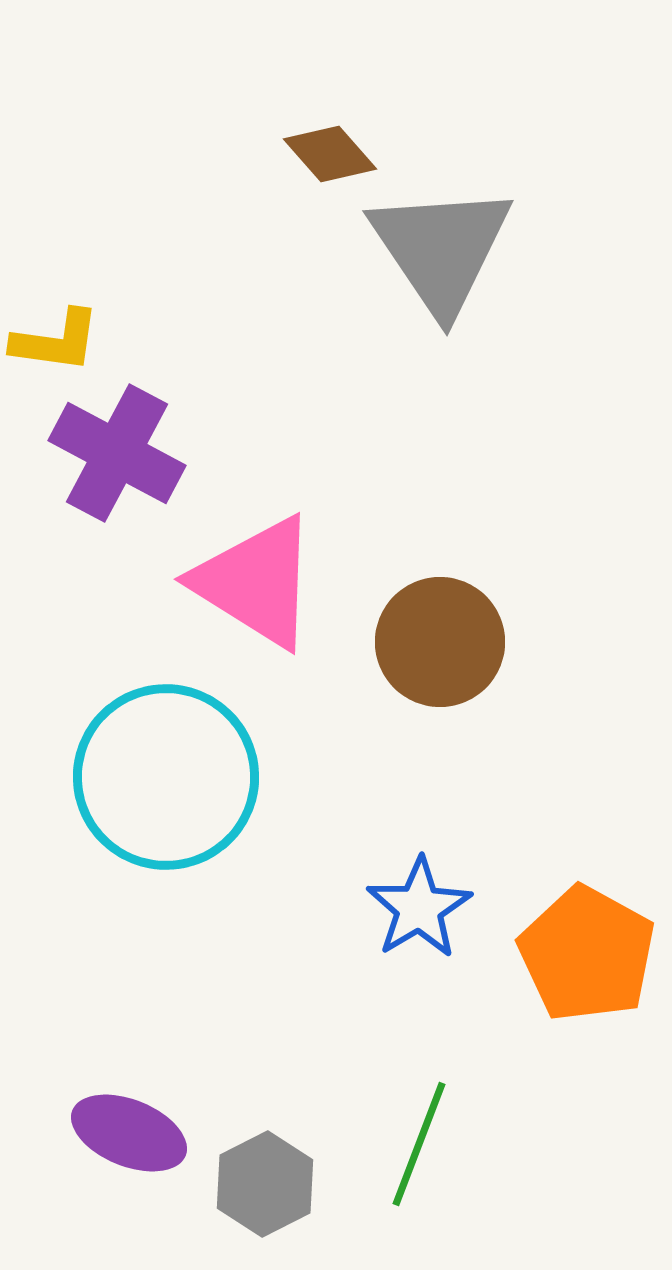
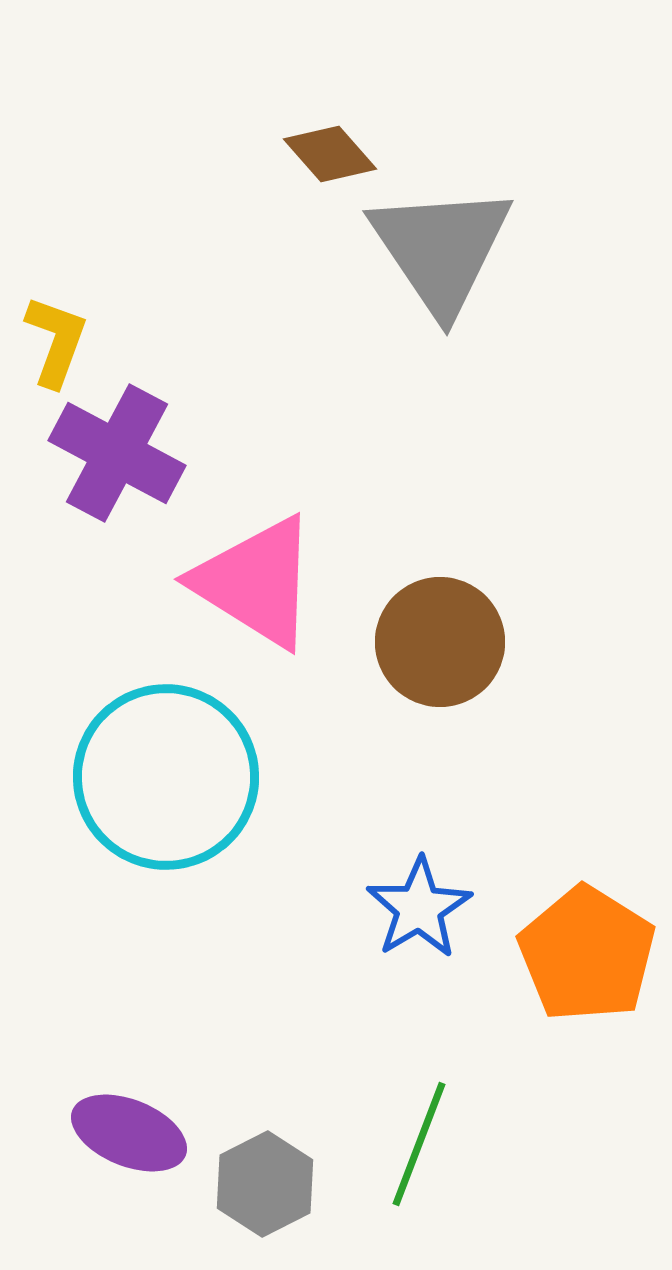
yellow L-shape: rotated 78 degrees counterclockwise
orange pentagon: rotated 3 degrees clockwise
